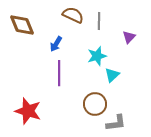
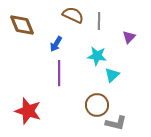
cyan star: rotated 24 degrees clockwise
brown circle: moved 2 px right, 1 px down
gray L-shape: rotated 20 degrees clockwise
